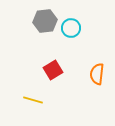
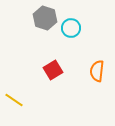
gray hexagon: moved 3 px up; rotated 25 degrees clockwise
orange semicircle: moved 3 px up
yellow line: moved 19 px left; rotated 18 degrees clockwise
